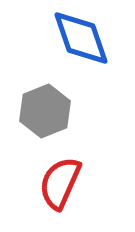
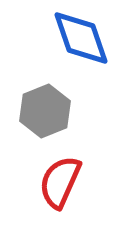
red semicircle: moved 1 px up
